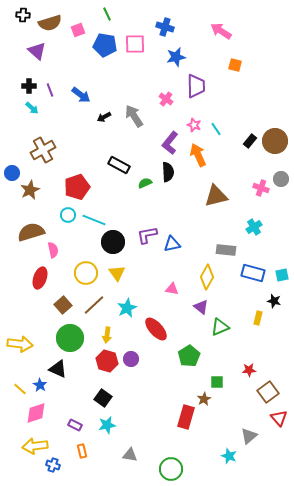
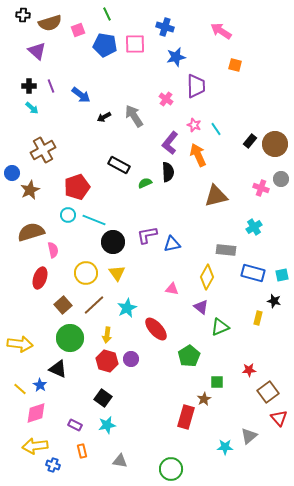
purple line at (50, 90): moved 1 px right, 4 px up
brown circle at (275, 141): moved 3 px down
gray triangle at (130, 455): moved 10 px left, 6 px down
cyan star at (229, 456): moved 4 px left, 9 px up; rotated 21 degrees counterclockwise
